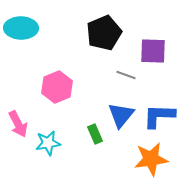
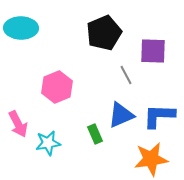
gray line: rotated 42 degrees clockwise
blue triangle: rotated 28 degrees clockwise
